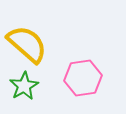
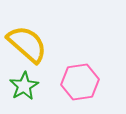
pink hexagon: moved 3 px left, 4 px down
